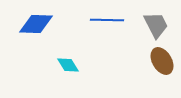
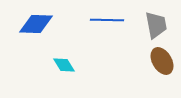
gray trapezoid: rotated 16 degrees clockwise
cyan diamond: moved 4 px left
